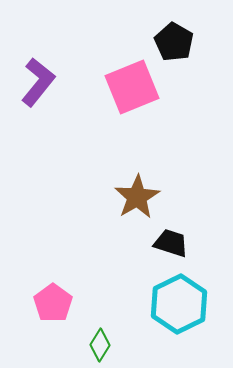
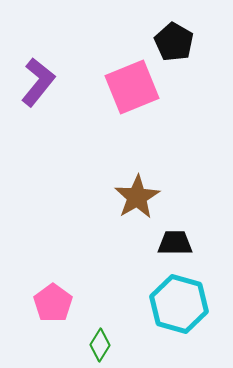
black trapezoid: moved 4 px right; rotated 18 degrees counterclockwise
cyan hexagon: rotated 18 degrees counterclockwise
